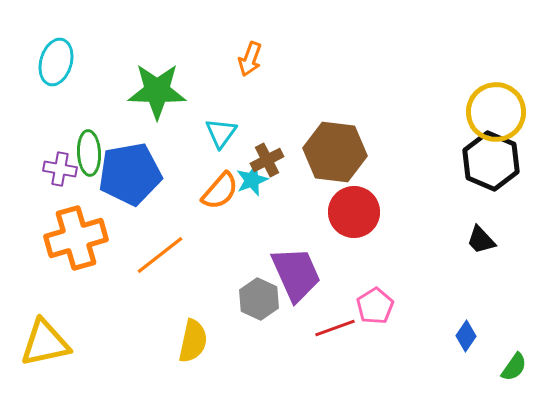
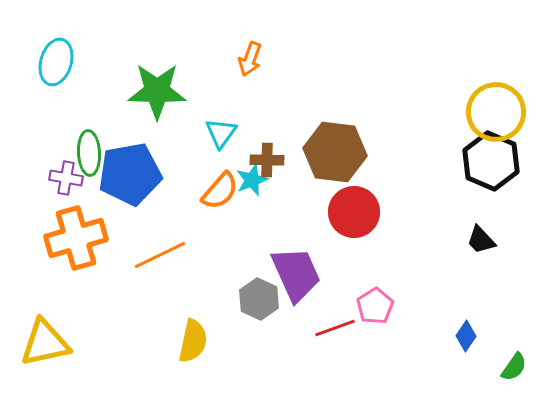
brown cross: rotated 28 degrees clockwise
purple cross: moved 6 px right, 9 px down
orange line: rotated 12 degrees clockwise
